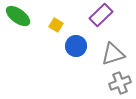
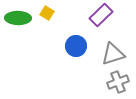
green ellipse: moved 2 px down; rotated 35 degrees counterclockwise
yellow square: moved 9 px left, 12 px up
gray cross: moved 2 px left, 1 px up
